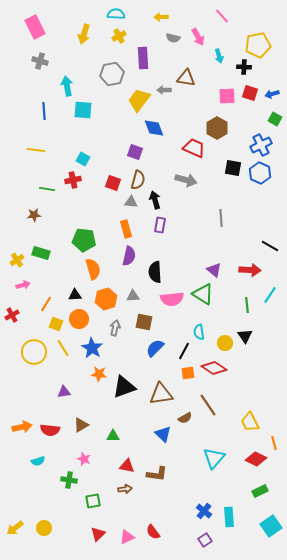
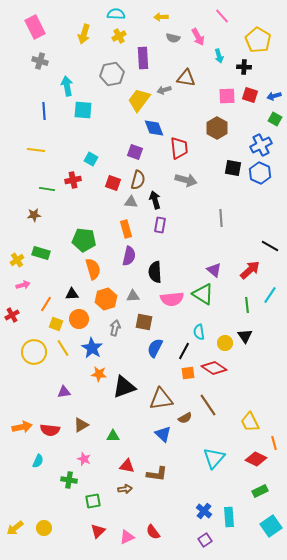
yellow pentagon at (258, 45): moved 5 px up; rotated 30 degrees counterclockwise
gray arrow at (164, 90): rotated 16 degrees counterclockwise
red square at (250, 93): moved 2 px down
blue arrow at (272, 94): moved 2 px right, 2 px down
red trapezoid at (194, 148): moved 15 px left; rotated 60 degrees clockwise
cyan square at (83, 159): moved 8 px right
red arrow at (250, 270): rotated 45 degrees counterclockwise
black triangle at (75, 295): moved 3 px left, 1 px up
blue semicircle at (155, 348): rotated 18 degrees counterclockwise
brown triangle at (161, 394): moved 5 px down
cyan semicircle at (38, 461): rotated 48 degrees counterclockwise
red triangle at (98, 534): moved 3 px up
